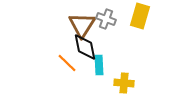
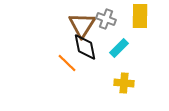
yellow rectangle: rotated 15 degrees counterclockwise
cyan rectangle: moved 20 px right, 17 px up; rotated 48 degrees clockwise
